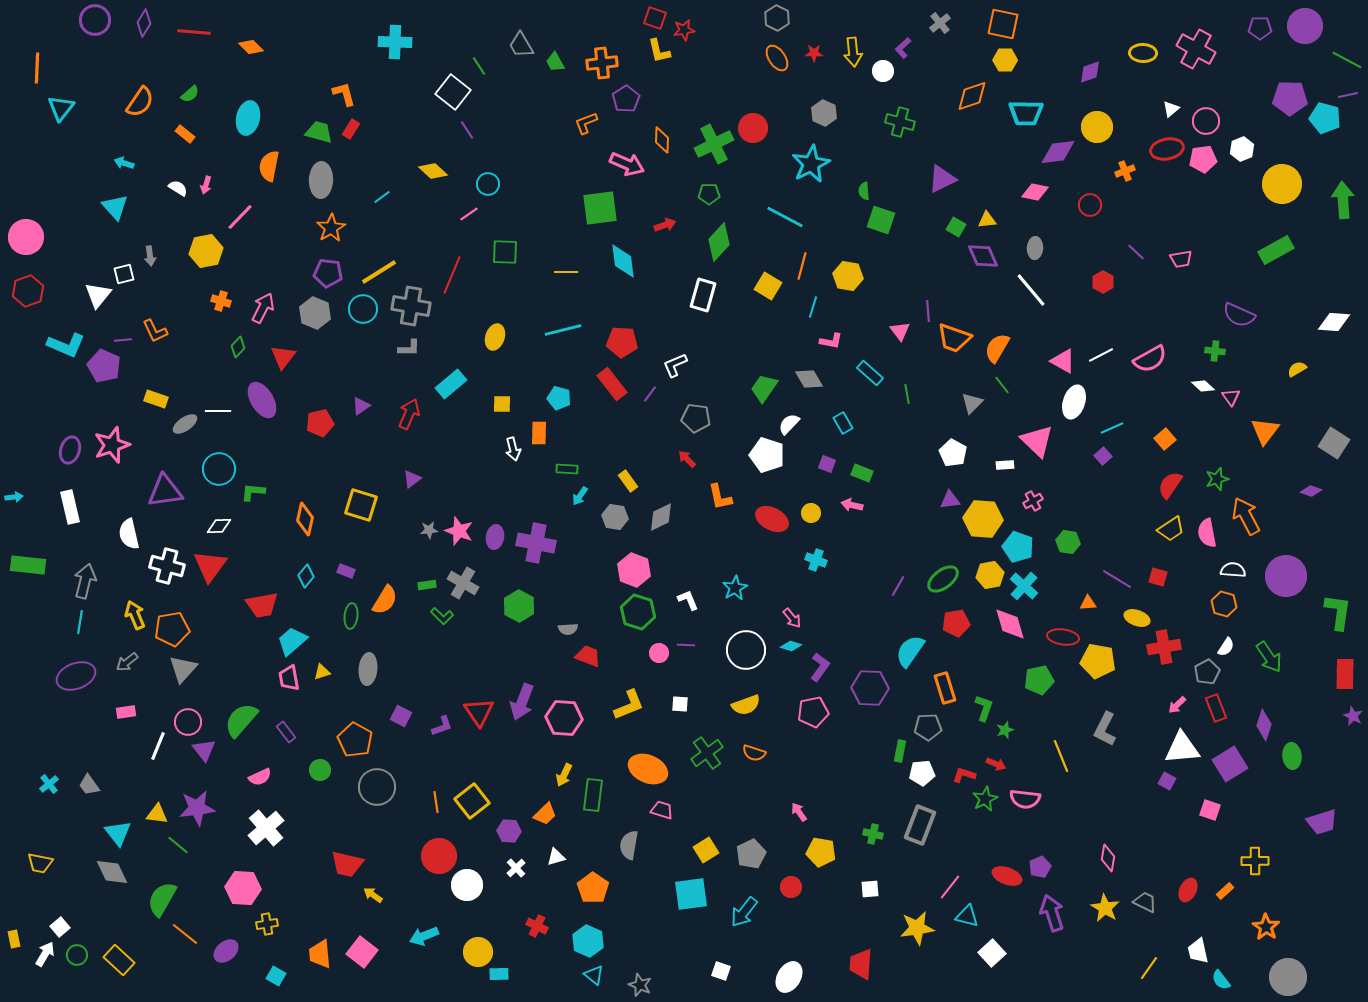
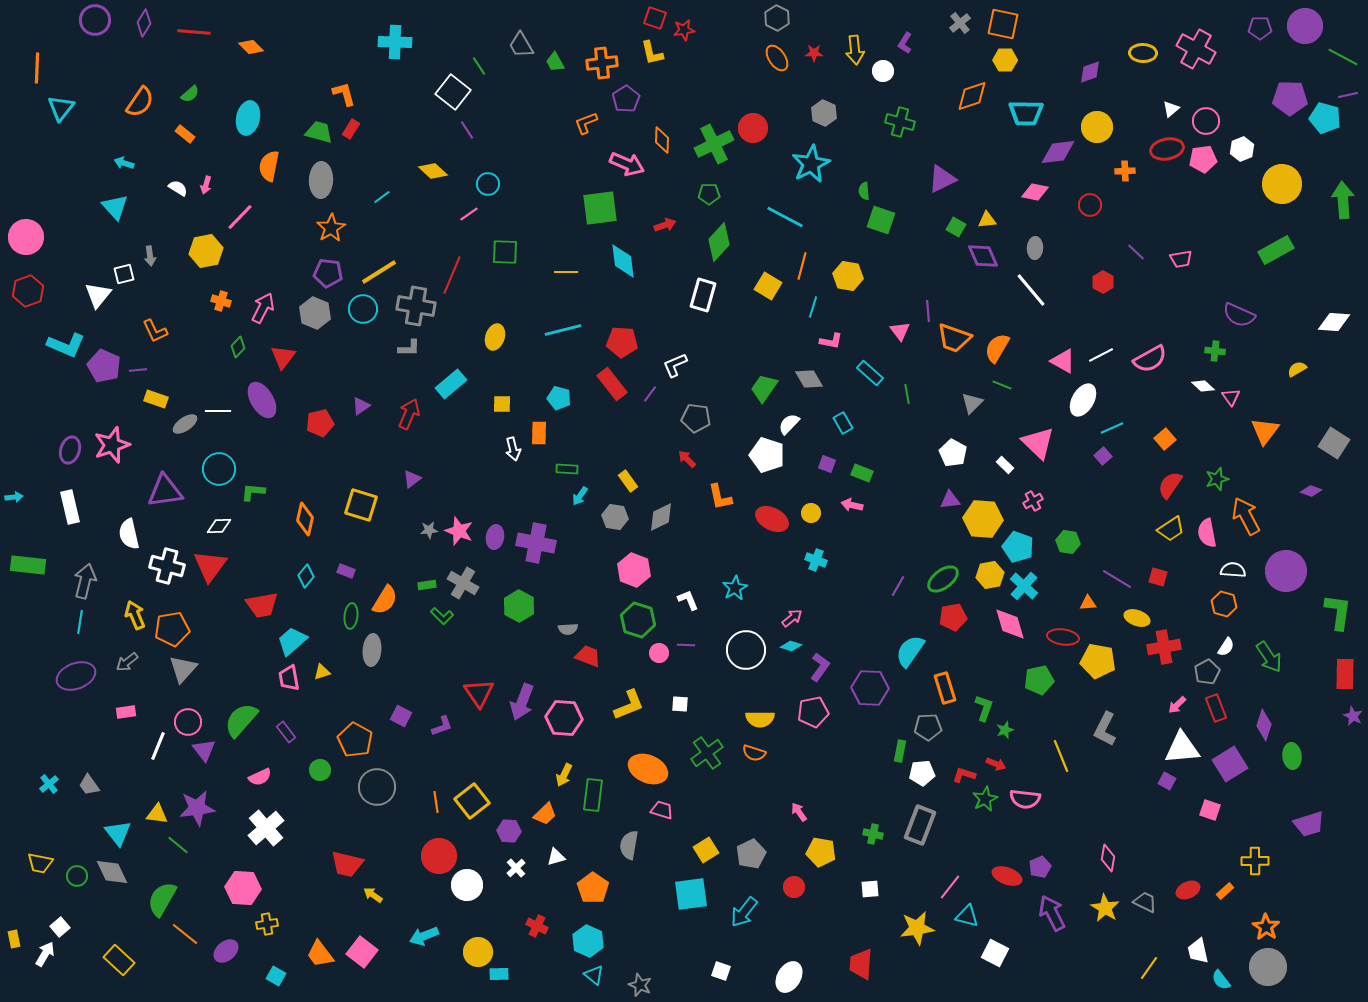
gray cross at (940, 23): moved 20 px right
purple L-shape at (903, 48): moved 2 px right, 5 px up; rotated 15 degrees counterclockwise
yellow L-shape at (659, 51): moved 7 px left, 2 px down
yellow arrow at (853, 52): moved 2 px right, 2 px up
green line at (1347, 60): moved 4 px left, 3 px up
orange cross at (1125, 171): rotated 18 degrees clockwise
gray cross at (411, 306): moved 5 px right
purple line at (123, 340): moved 15 px right, 30 px down
green line at (1002, 385): rotated 30 degrees counterclockwise
white ellipse at (1074, 402): moved 9 px right, 2 px up; rotated 12 degrees clockwise
pink triangle at (1037, 441): moved 1 px right, 2 px down
white rectangle at (1005, 465): rotated 48 degrees clockwise
purple circle at (1286, 576): moved 5 px up
green hexagon at (638, 612): moved 8 px down
pink arrow at (792, 618): rotated 90 degrees counterclockwise
red pentagon at (956, 623): moved 3 px left, 6 px up
gray ellipse at (368, 669): moved 4 px right, 19 px up
yellow semicircle at (746, 705): moved 14 px right, 14 px down; rotated 20 degrees clockwise
red triangle at (479, 712): moved 19 px up
purple trapezoid at (1322, 822): moved 13 px left, 2 px down
red circle at (791, 887): moved 3 px right
red ellipse at (1188, 890): rotated 40 degrees clockwise
purple arrow at (1052, 913): rotated 9 degrees counterclockwise
white square at (992, 953): moved 3 px right; rotated 20 degrees counterclockwise
orange trapezoid at (320, 954): rotated 32 degrees counterclockwise
green circle at (77, 955): moved 79 px up
gray circle at (1288, 977): moved 20 px left, 10 px up
